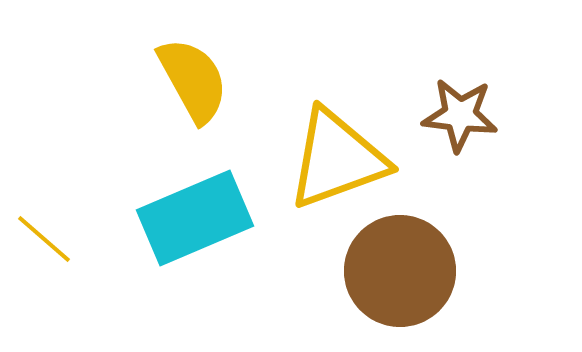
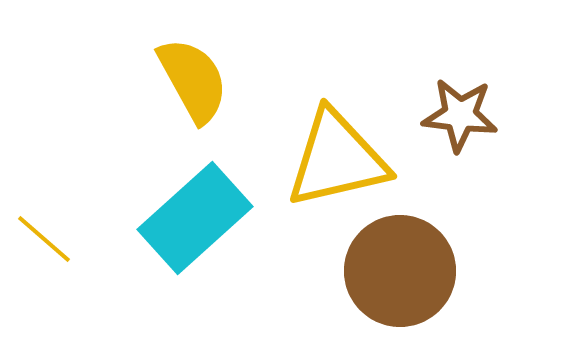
yellow triangle: rotated 7 degrees clockwise
cyan rectangle: rotated 19 degrees counterclockwise
